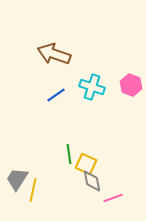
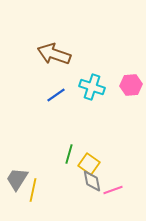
pink hexagon: rotated 25 degrees counterclockwise
green line: rotated 24 degrees clockwise
yellow square: moved 3 px right; rotated 10 degrees clockwise
pink line: moved 8 px up
